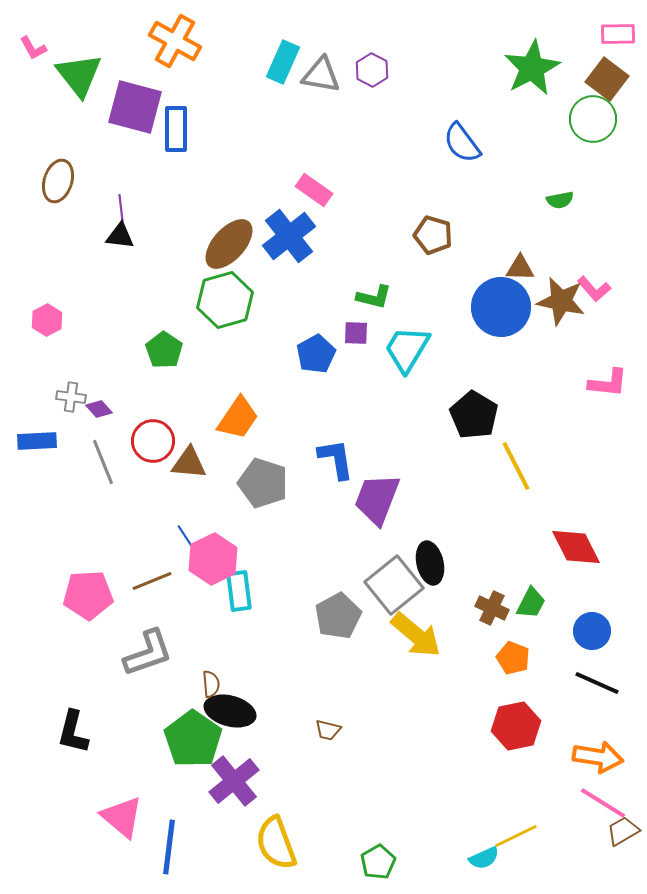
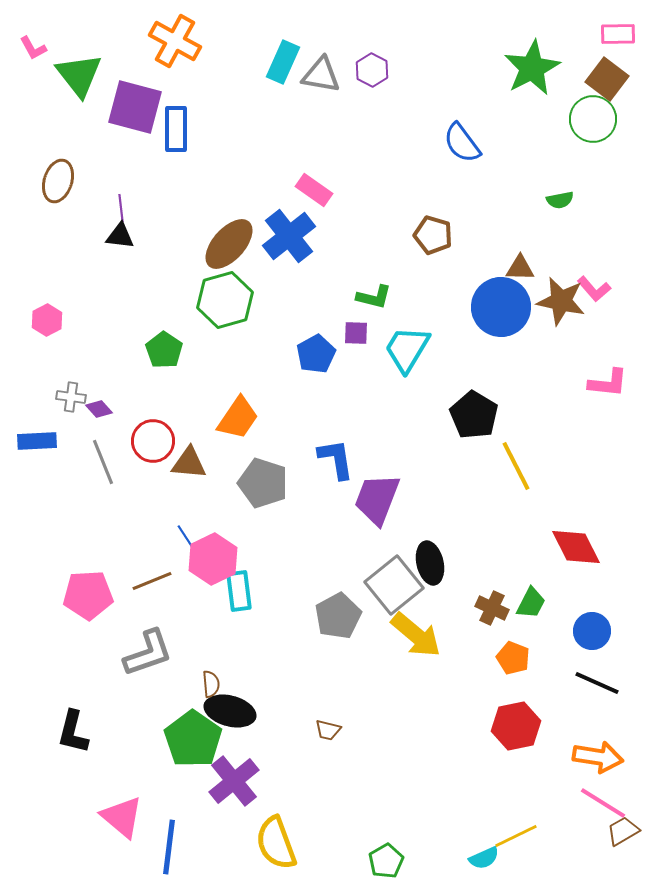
green pentagon at (378, 862): moved 8 px right, 1 px up
